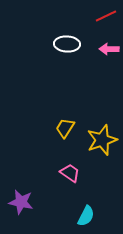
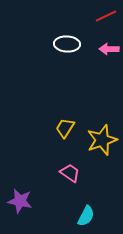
purple star: moved 1 px left, 1 px up
